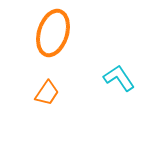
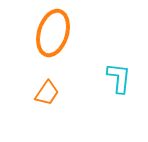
cyan L-shape: rotated 40 degrees clockwise
